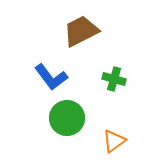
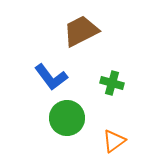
green cross: moved 2 px left, 4 px down
